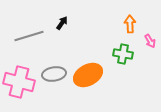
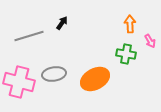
green cross: moved 3 px right
orange ellipse: moved 7 px right, 4 px down
